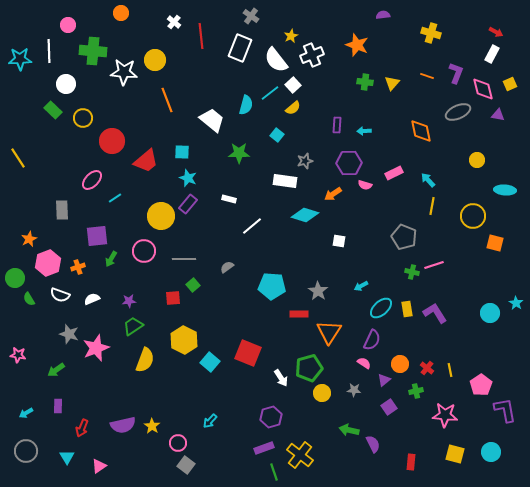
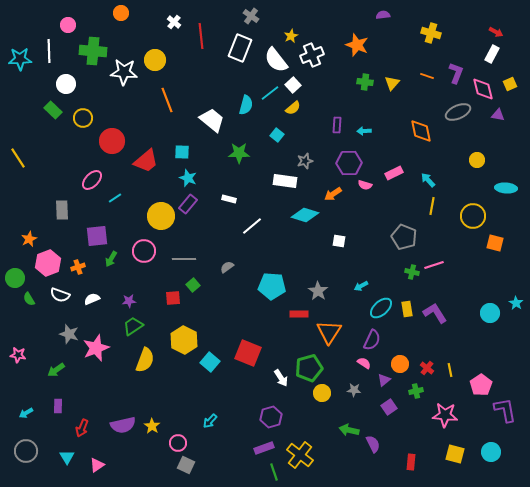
cyan ellipse at (505, 190): moved 1 px right, 2 px up
gray square at (186, 465): rotated 12 degrees counterclockwise
pink triangle at (99, 466): moved 2 px left, 1 px up
